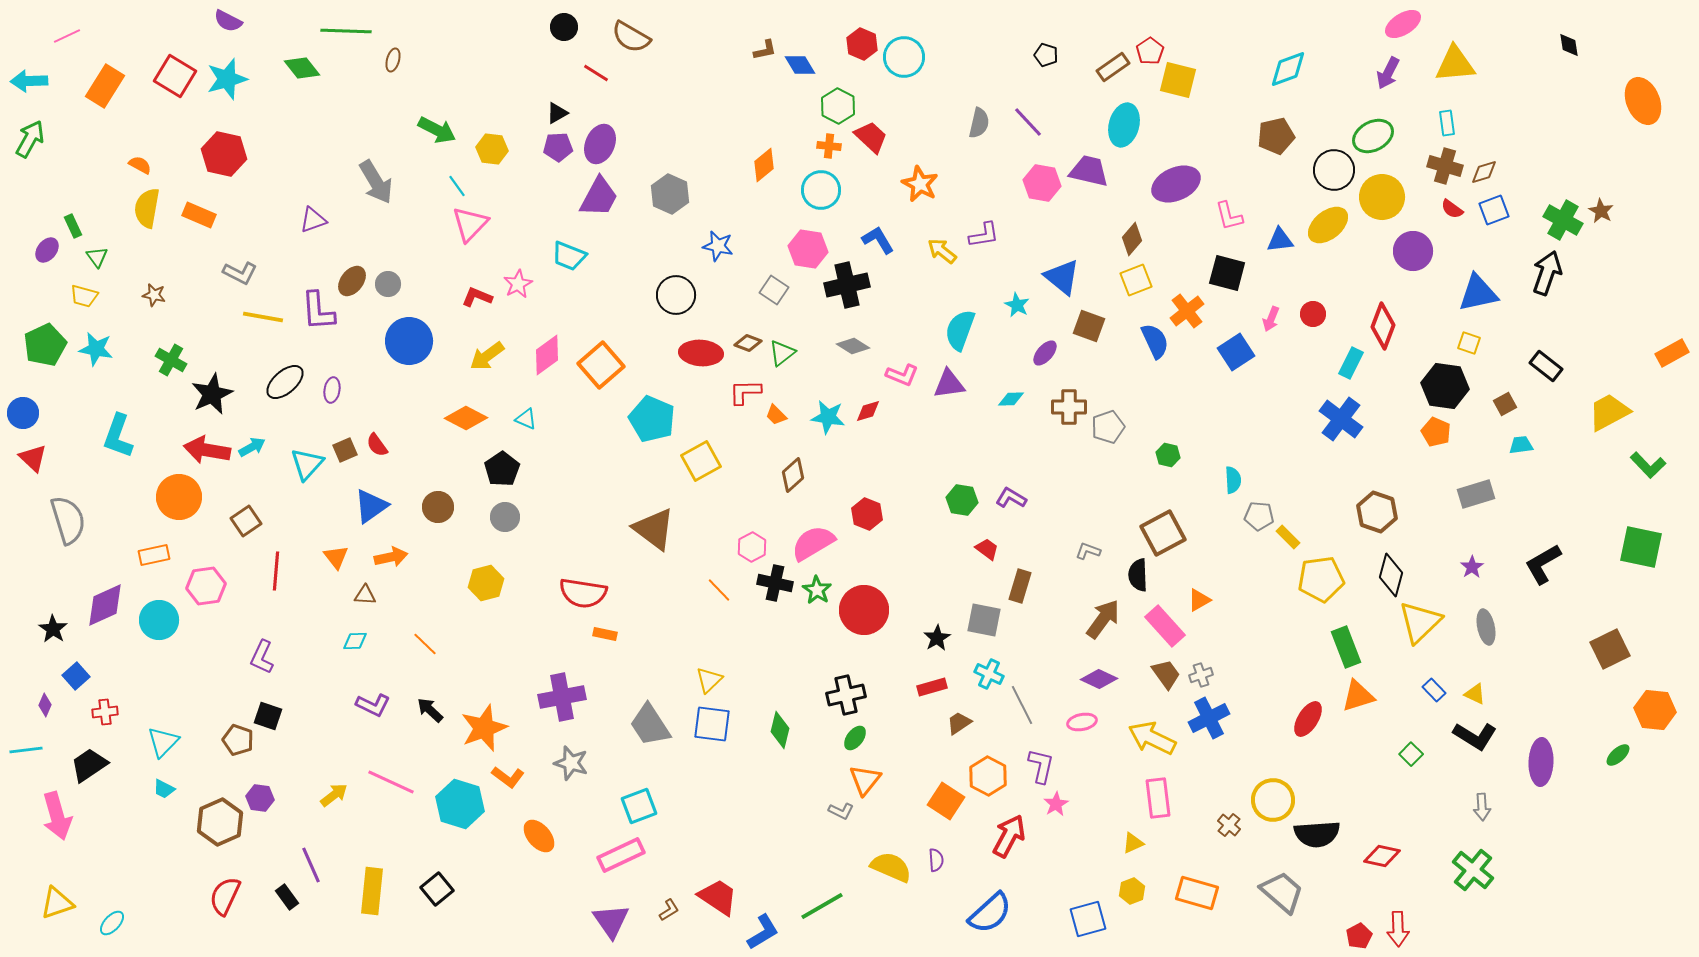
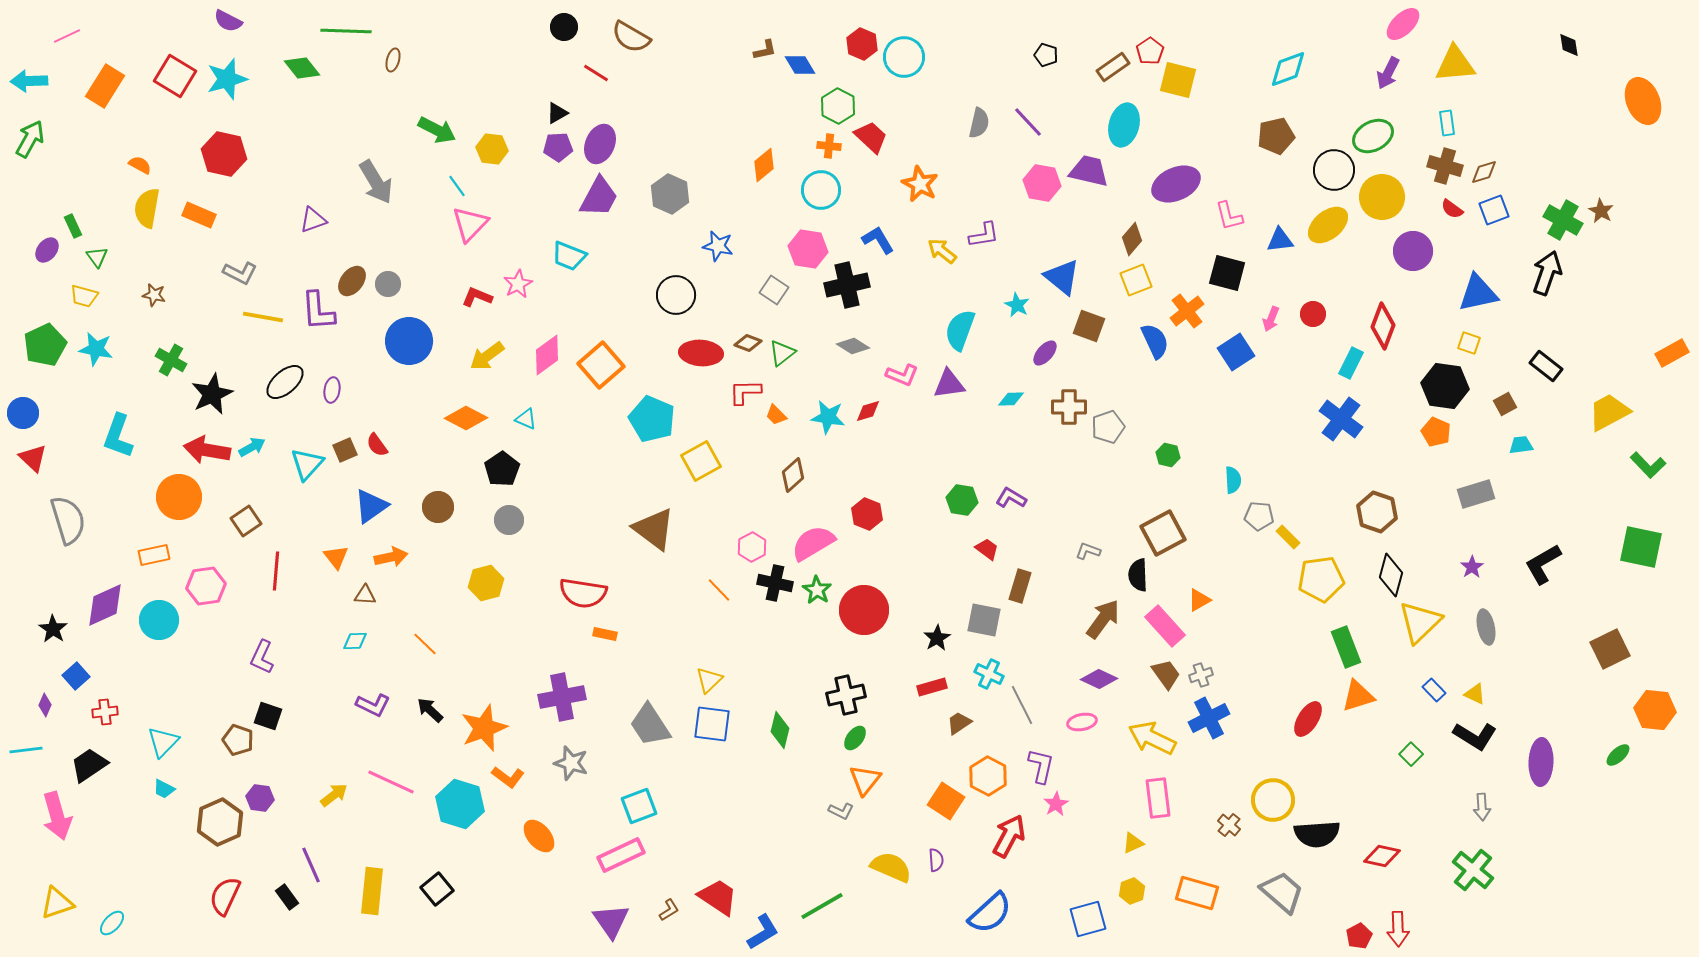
pink ellipse at (1403, 24): rotated 12 degrees counterclockwise
gray circle at (505, 517): moved 4 px right, 3 px down
